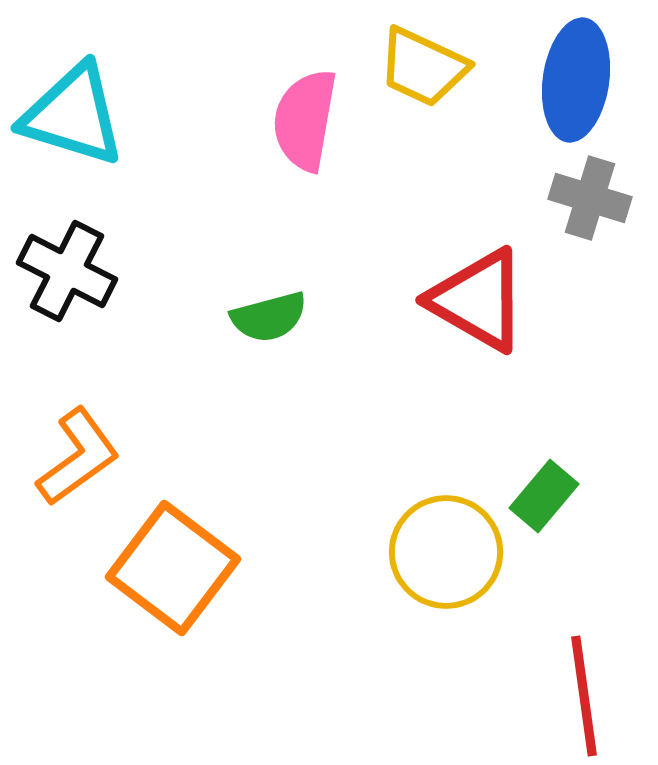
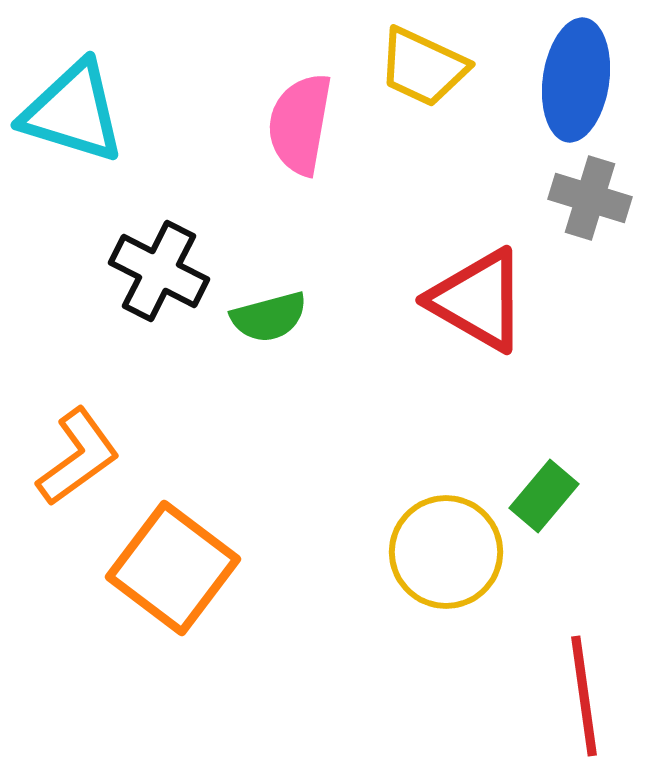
cyan triangle: moved 3 px up
pink semicircle: moved 5 px left, 4 px down
black cross: moved 92 px right
